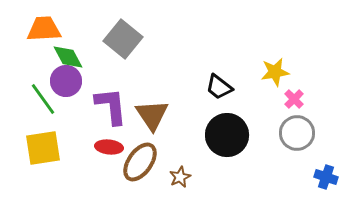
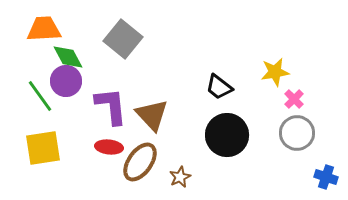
green line: moved 3 px left, 3 px up
brown triangle: rotated 9 degrees counterclockwise
